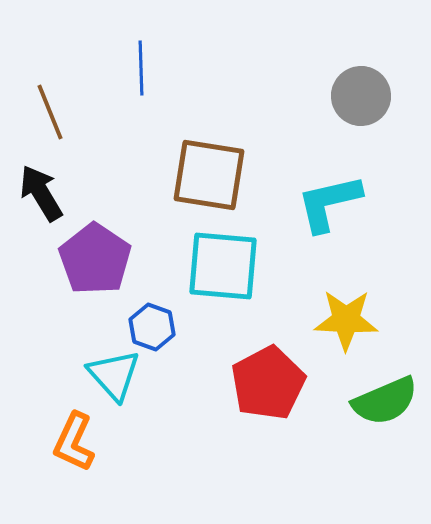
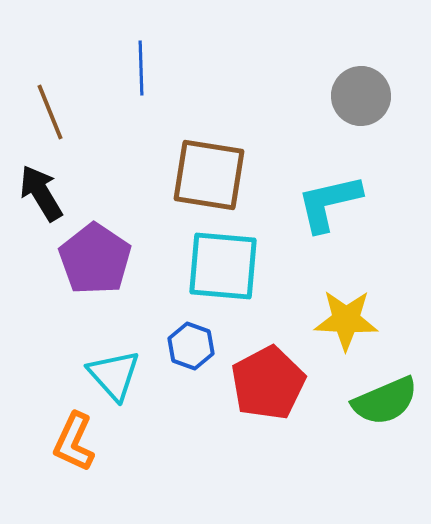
blue hexagon: moved 39 px right, 19 px down
